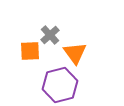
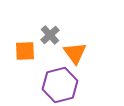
orange square: moved 5 px left
